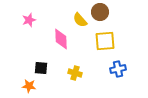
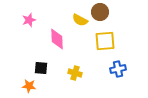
yellow semicircle: rotated 21 degrees counterclockwise
pink diamond: moved 4 px left
